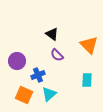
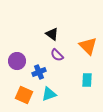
orange triangle: moved 1 px left, 1 px down
blue cross: moved 1 px right, 3 px up
cyan triangle: rotated 21 degrees clockwise
